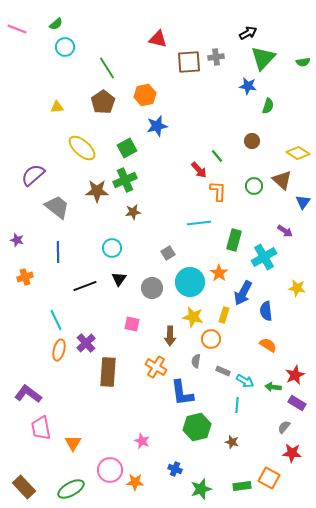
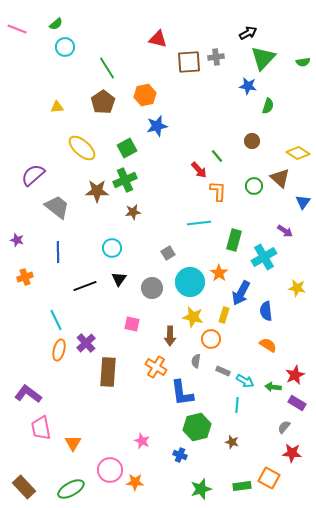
brown triangle at (282, 180): moved 2 px left, 2 px up
blue arrow at (243, 293): moved 2 px left
blue cross at (175, 469): moved 5 px right, 14 px up
